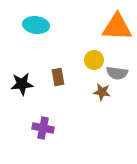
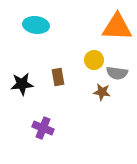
purple cross: rotated 10 degrees clockwise
